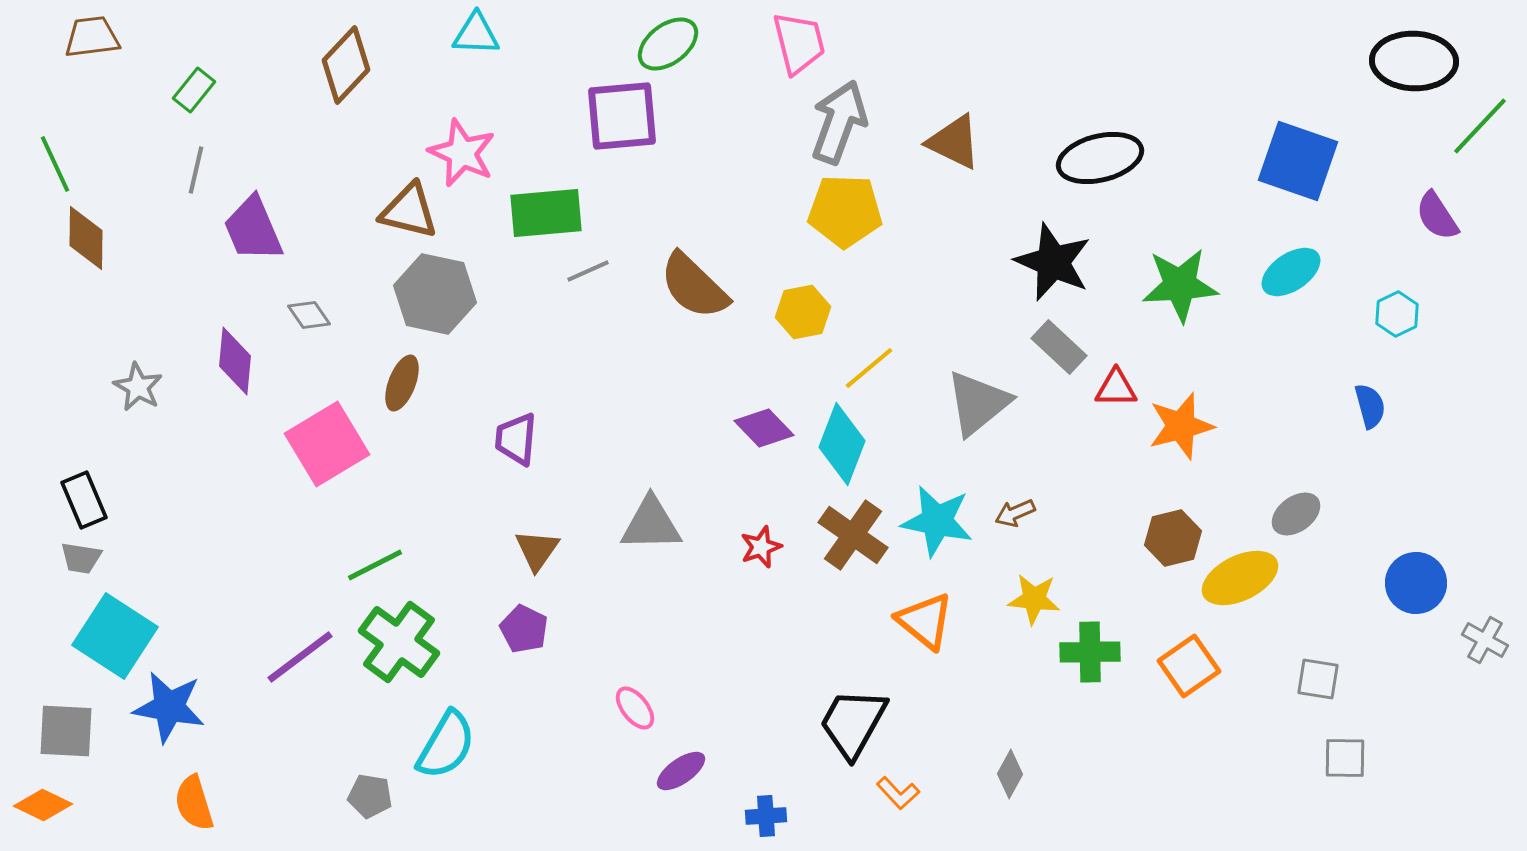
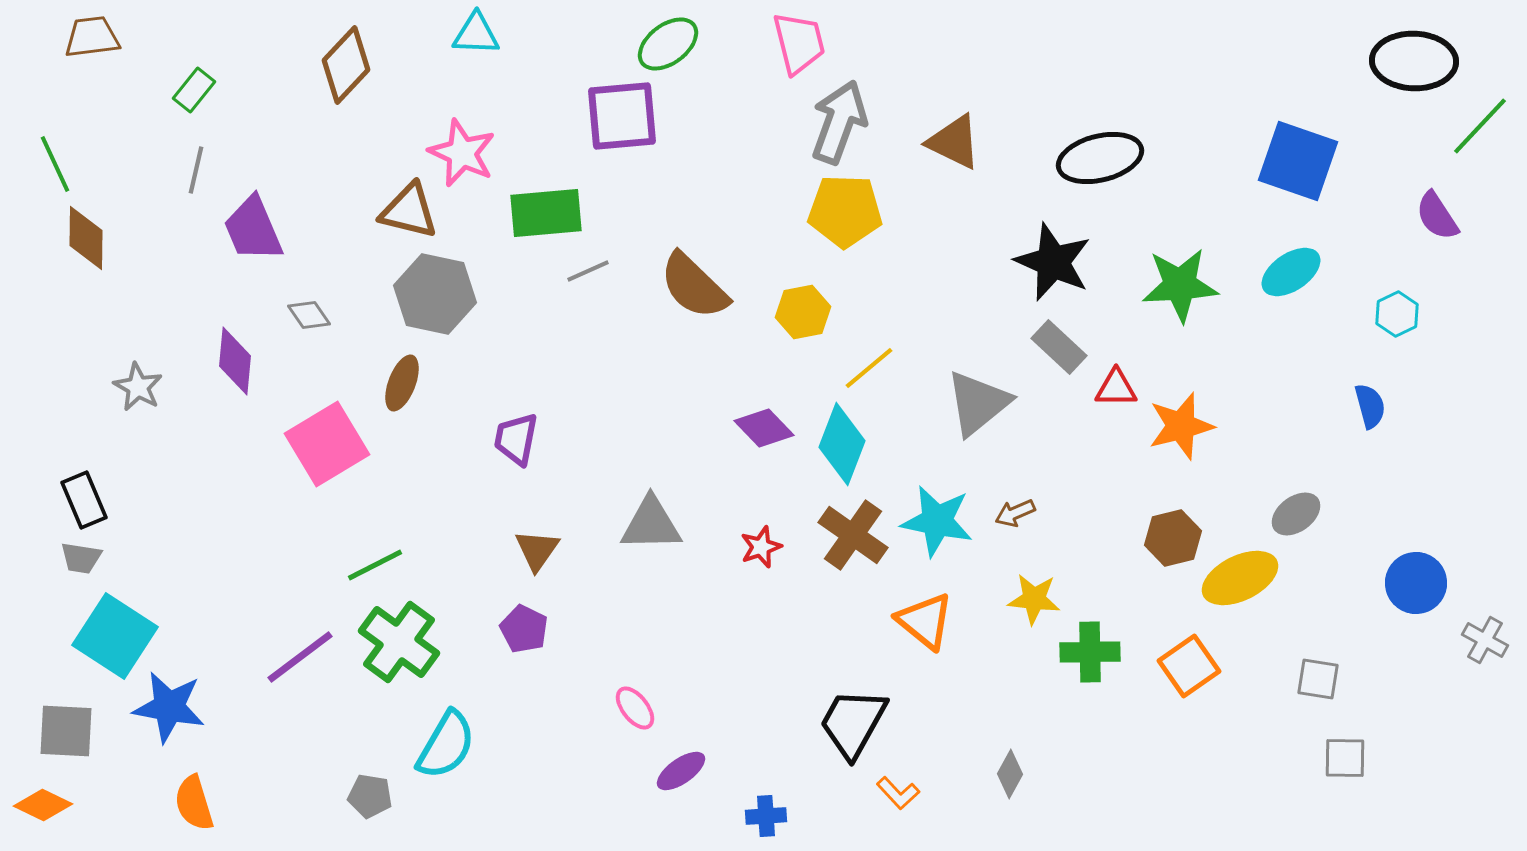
purple trapezoid at (516, 439): rotated 6 degrees clockwise
